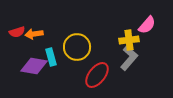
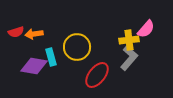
pink semicircle: moved 1 px left, 4 px down
red semicircle: moved 1 px left
